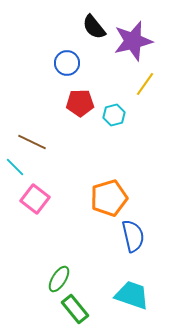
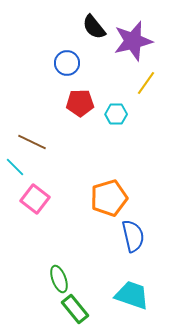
yellow line: moved 1 px right, 1 px up
cyan hexagon: moved 2 px right, 1 px up; rotated 15 degrees clockwise
green ellipse: rotated 52 degrees counterclockwise
